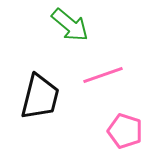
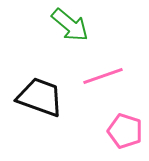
pink line: moved 1 px down
black trapezoid: rotated 84 degrees counterclockwise
